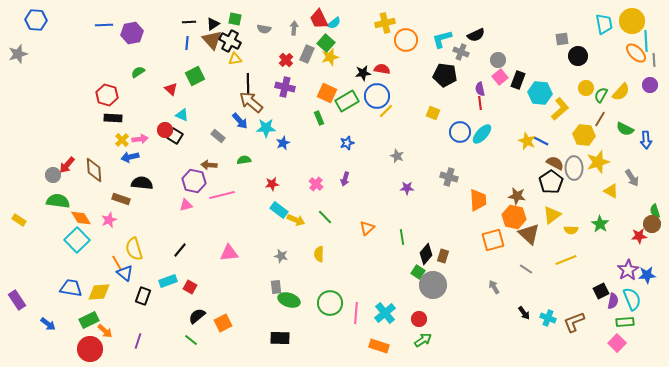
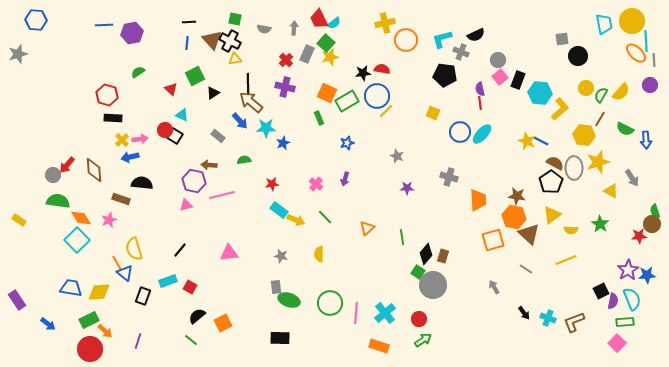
black triangle at (213, 24): moved 69 px down
